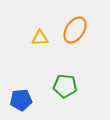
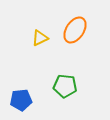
yellow triangle: rotated 24 degrees counterclockwise
